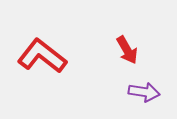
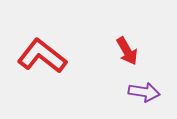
red arrow: moved 1 px down
